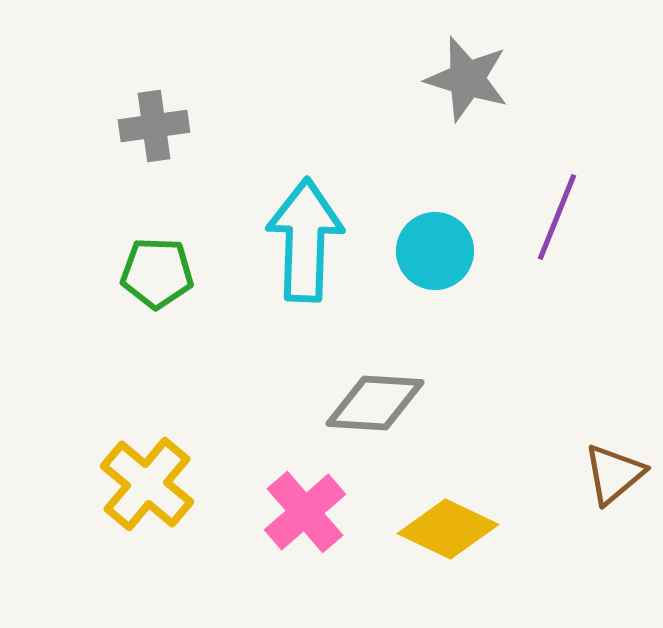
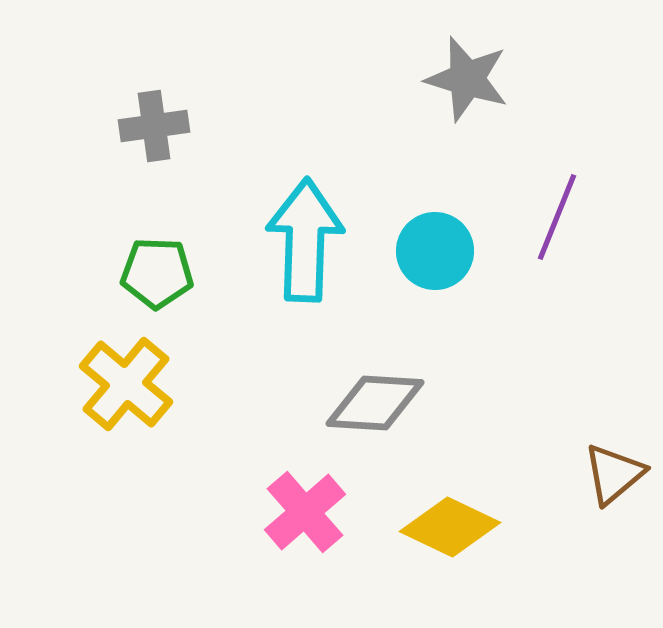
yellow cross: moved 21 px left, 100 px up
yellow diamond: moved 2 px right, 2 px up
